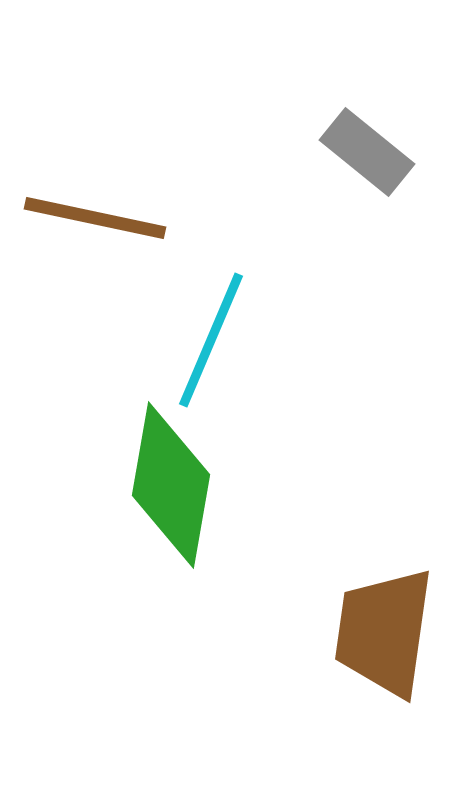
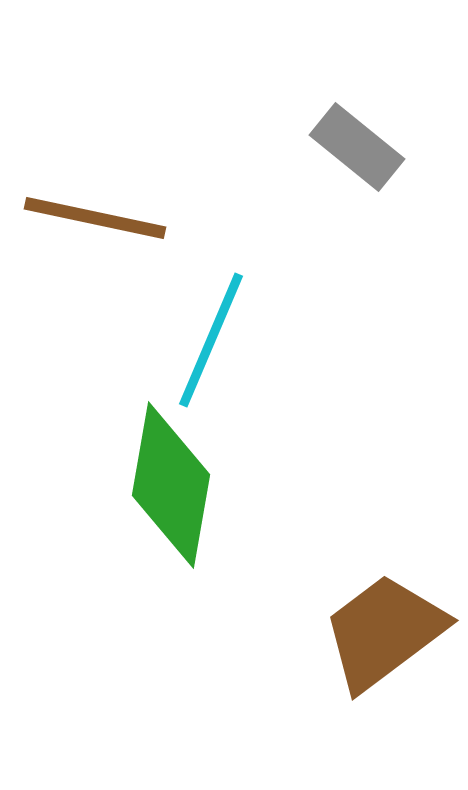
gray rectangle: moved 10 px left, 5 px up
brown trapezoid: rotated 45 degrees clockwise
